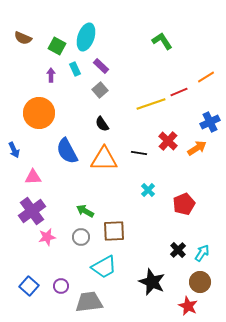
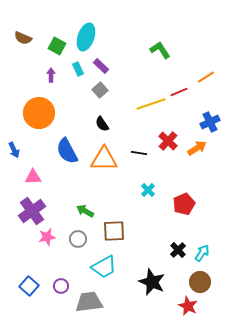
green L-shape: moved 2 px left, 9 px down
cyan rectangle: moved 3 px right
gray circle: moved 3 px left, 2 px down
